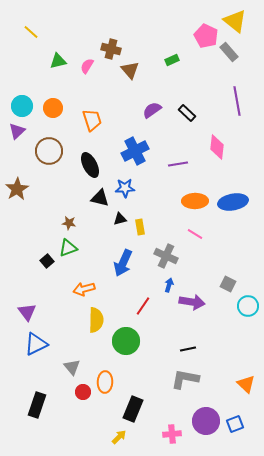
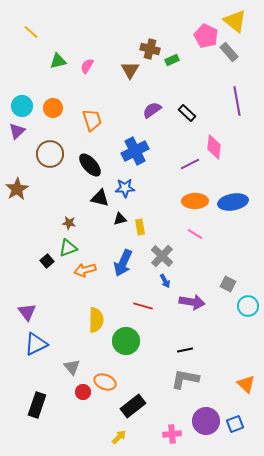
brown cross at (111, 49): moved 39 px right
brown triangle at (130, 70): rotated 12 degrees clockwise
pink diamond at (217, 147): moved 3 px left
brown circle at (49, 151): moved 1 px right, 3 px down
purple line at (178, 164): moved 12 px right; rotated 18 degrees counterclockwise
black ellipse at (90, 165): rotated 15 degrees counterclockwise
gray cross at (166, 256): moved 4 px left; rotated 20 degrees clockwise
blue arrow at (169, 285): moved 4 px left, 4 px up; rotated 136 degrees clockwise
orange arrow at (84, 289): moved 1 px right, 19 px up
red line at (143, 306): rotated 72 degrees clockwise
black line at (188, 349): moved 3 px left, 1 px down
orange ellipse at (105, 382): rotated 70 degrees counterclockwise
black rectangle at (133, 409): moved 3 px up; rotated 30 degrees clockwise
